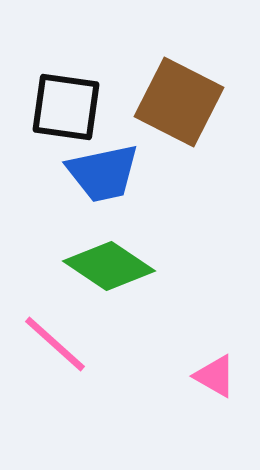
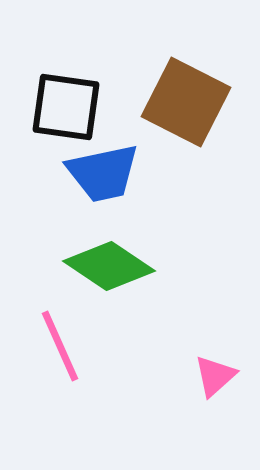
brown square: moved 7 px right
pink line: moved 5 px right, 2 px down; rotated 24 degrees clockwise
pink triangle: rotated 48 degrees clockwise
